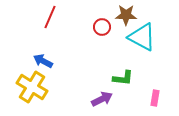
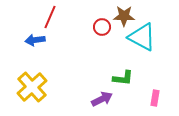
brown star: moved 2 px left, 1 px down
blue arrow: moved 8 px left, 21 px up; rotated 36 degrees counterclockwise
yellow cross: rotated 16 degrees clockwise
